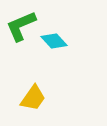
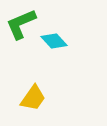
green L-shape: moved 2 px up
